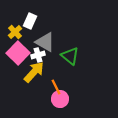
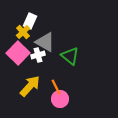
yellow cross: moved 8 px right
yellow arrow: moved 4 px left, 14 px down
